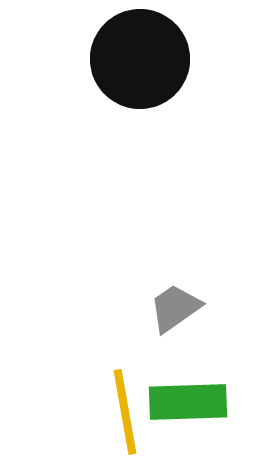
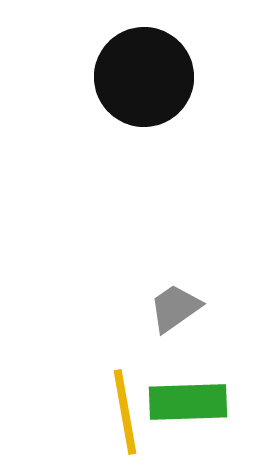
black circle: moved 4 px right, 18 px down
